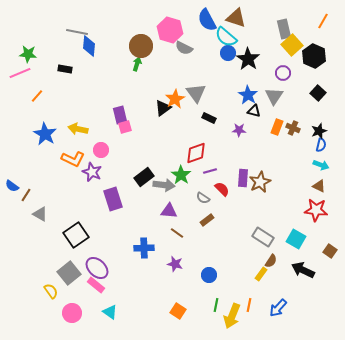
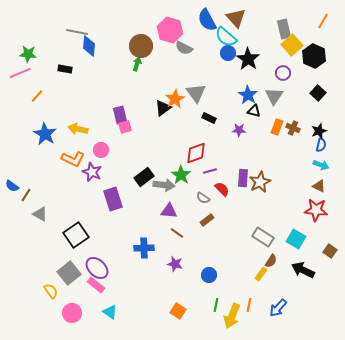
brown triangle at (236, 18): rotated 30 degrees clockwise
